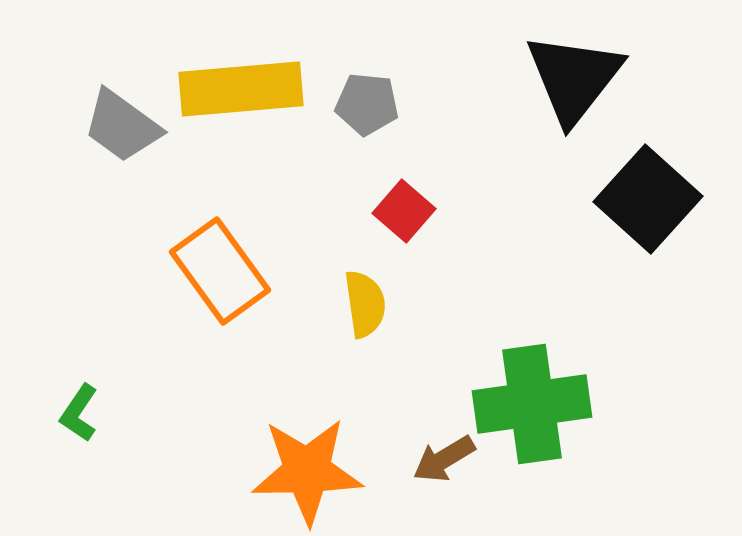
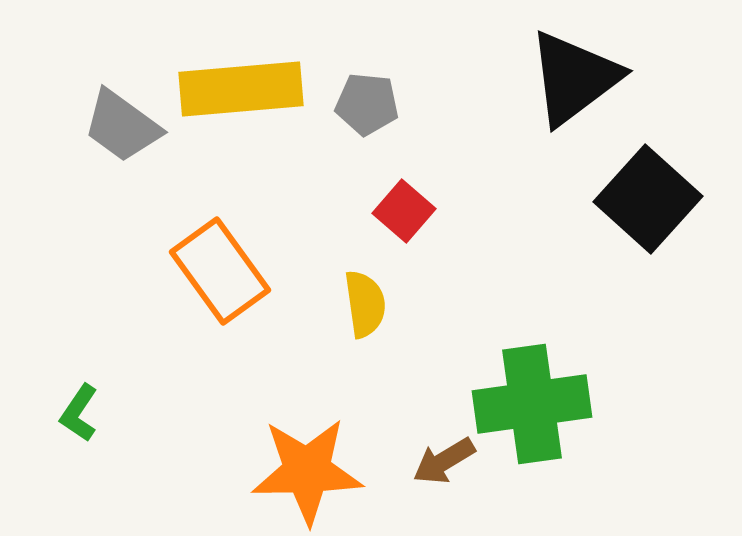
black triangle: rotated 15 degrees clockwise
brown arrow: moved 2 px down
